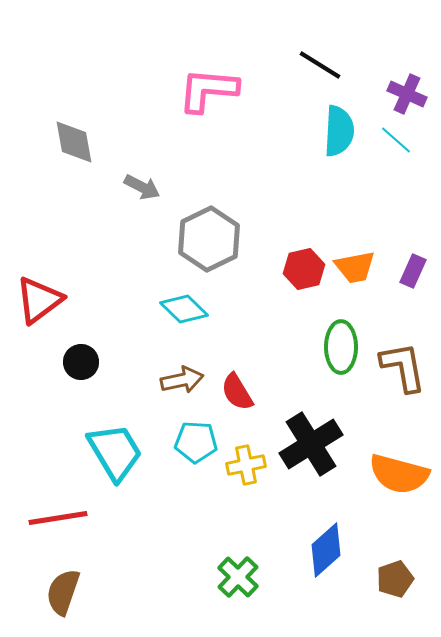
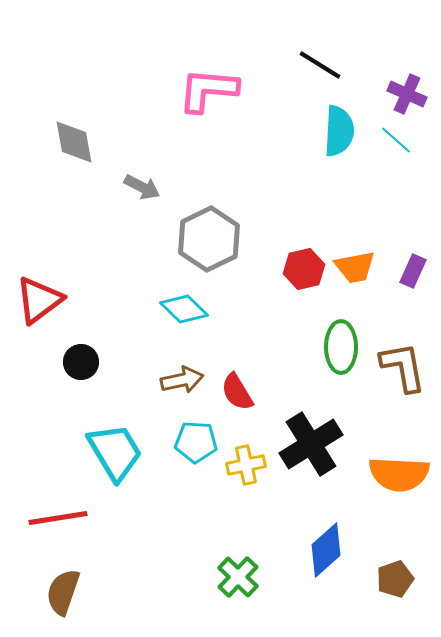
orange semicircle: rotated 12 degrees counterclockwise
